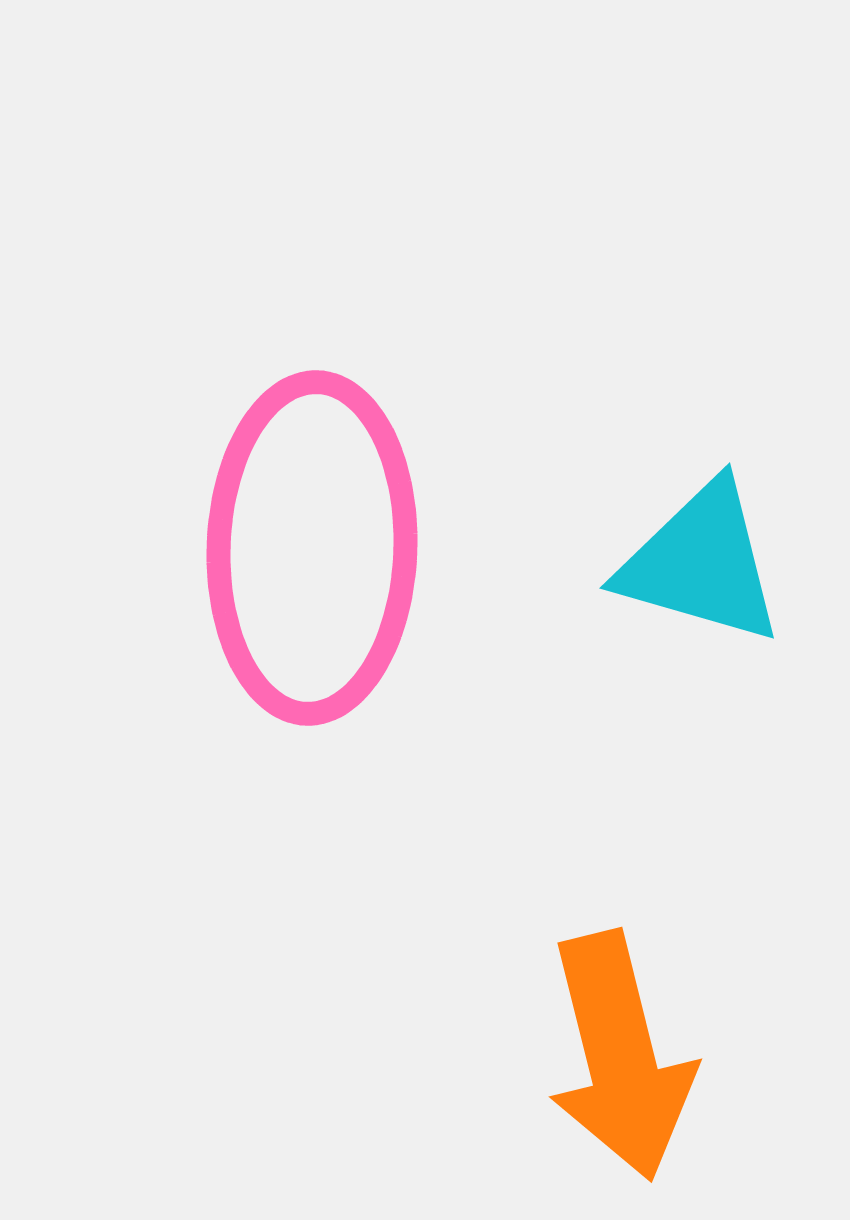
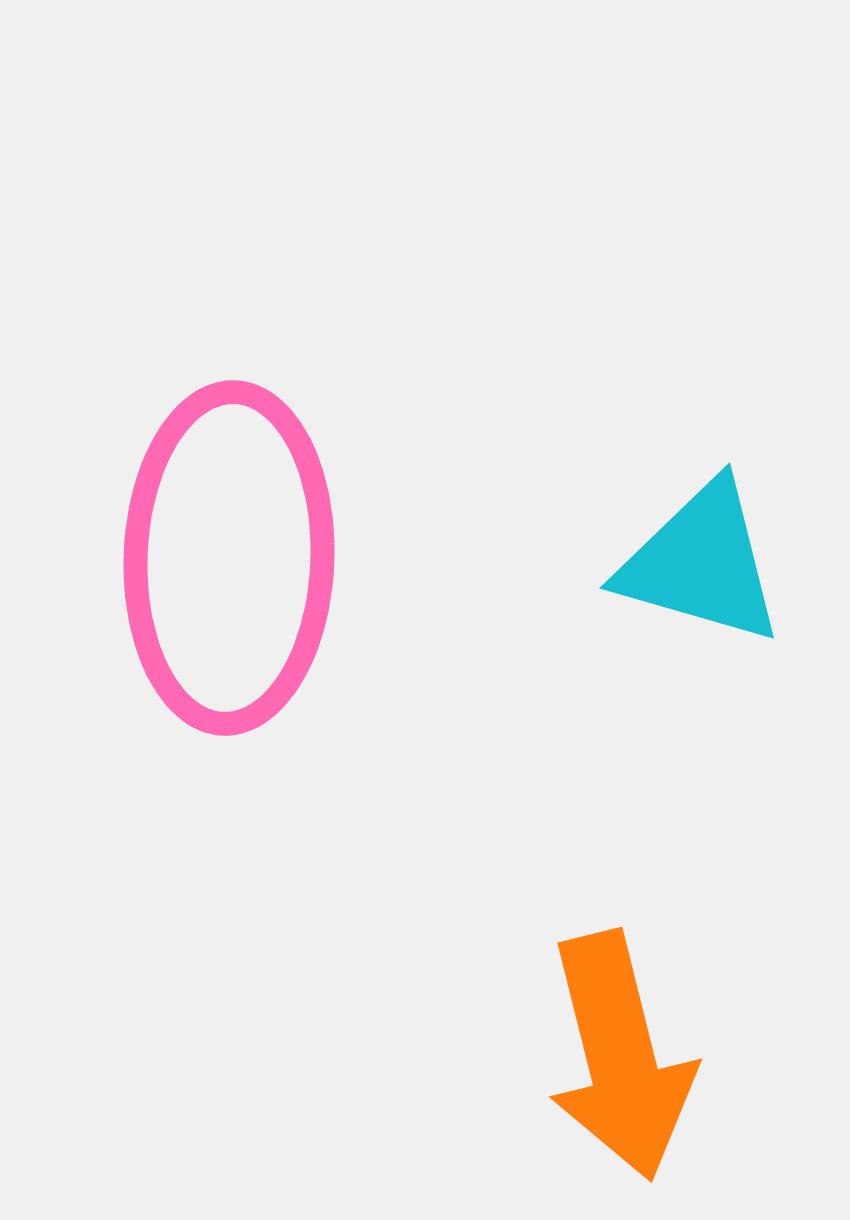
pink ellipse: moved 83 px left, 10 px down
